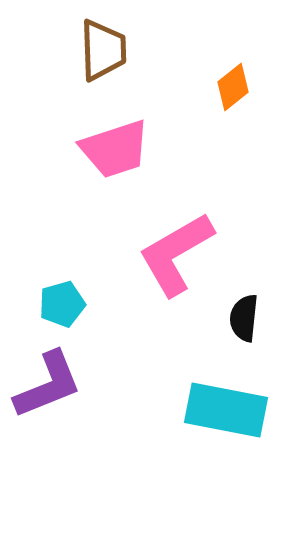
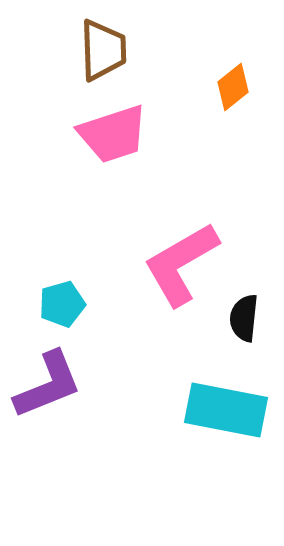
pink trapezoid: moved 2 px left, 15 px up
pink L-shape: moved 5 px right, 10 px down
